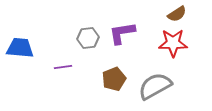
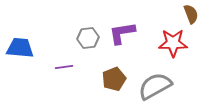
brown semicircle: moved 14 px right; rotated 78 degrees counterclockwise
purple line: moved 1 px right
